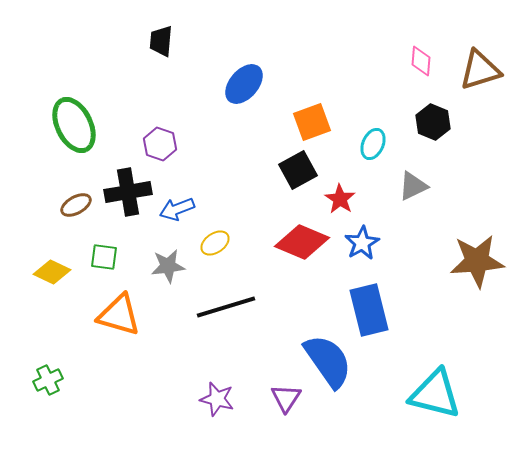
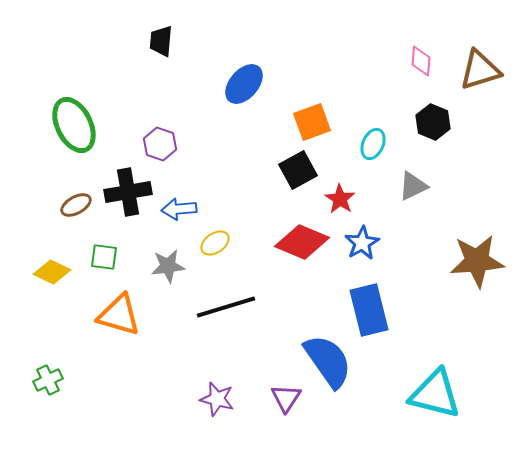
blue arrow: moved 2 px right; rotated 16 degrees clockwise
